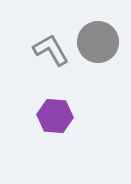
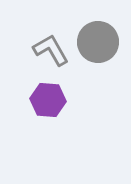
purple hexagon: moved 7 px left, 16 px up
